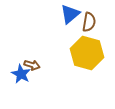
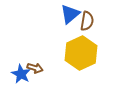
brown semicircle: moved 2 px left, 1 px up
yellow hexagon: moved 6 px left; rotated 20 degrees clockwise
brown arrow: moved 3 px right, 3 px down
